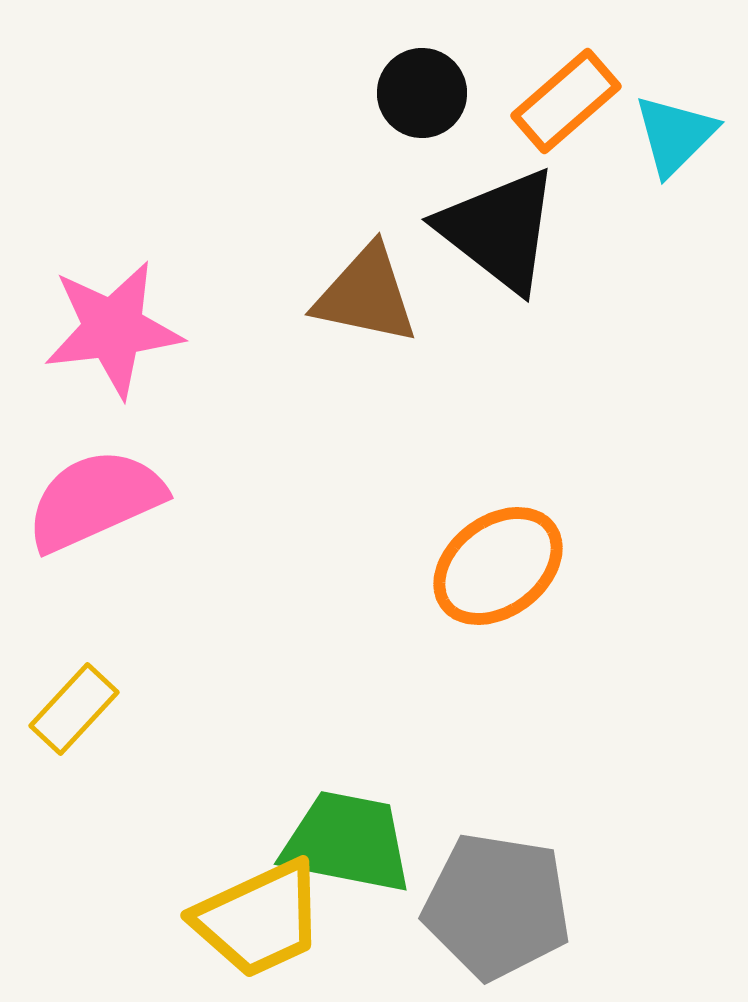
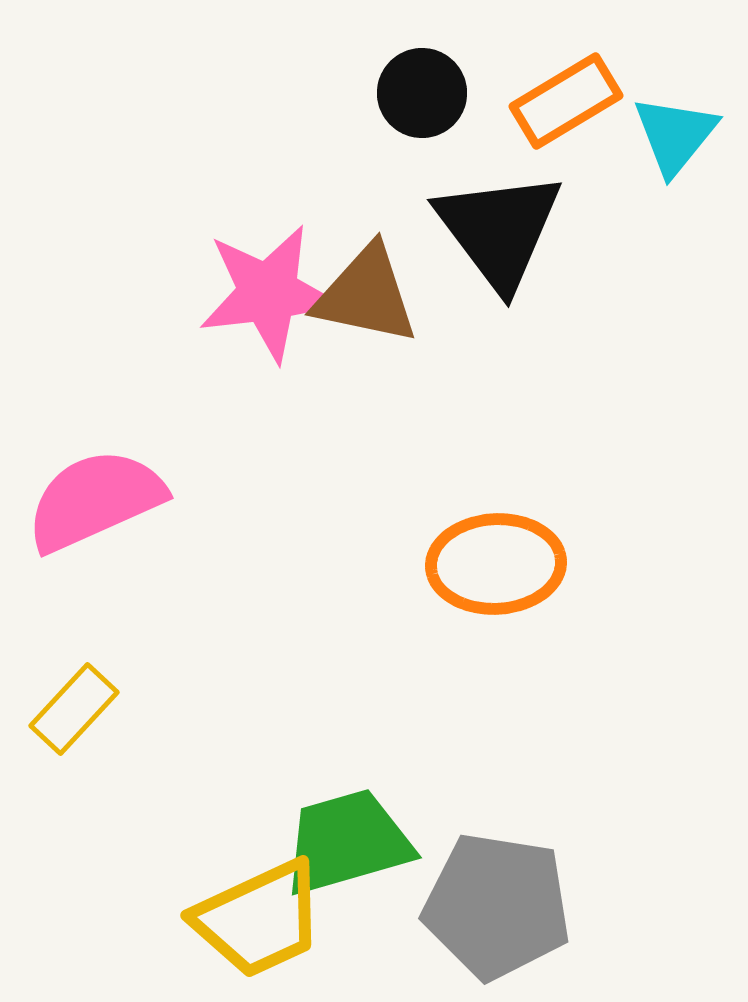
orange rectangle: rotated 10 degrees clockwise
cyan triangle: rotated 6 degrees counterclockwise
black triangle: rotated 15 degrees clockwise
pink star: moved 155 px right, 36 px up
orange ellipse: moved 2 px left, 2 px up; rotated 34 degrees clockwise
green trapezoid: rotated 27 degrees counterclockwise
